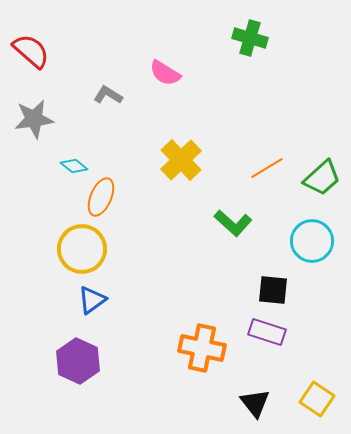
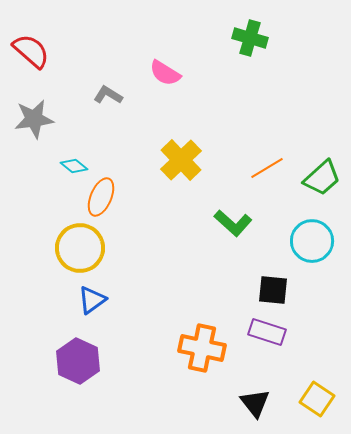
yellow circle: moved 2 px left, 1 px up
